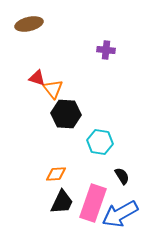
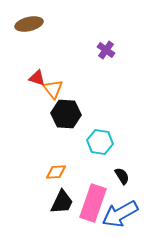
purple cross: rotated 30 degrees clockwise
orange diamond: moved 2 px up
